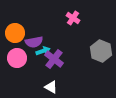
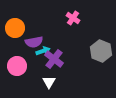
orange circle: moved 5 px up
pink circle: moved 8 px down
white triangle: moved 2 px left, 5 px up; rotated 32 degrees clockwise
